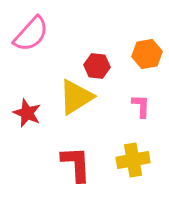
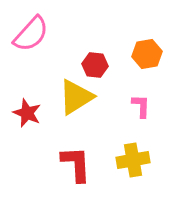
red hexagon: moved 2 px left, 1 px up
